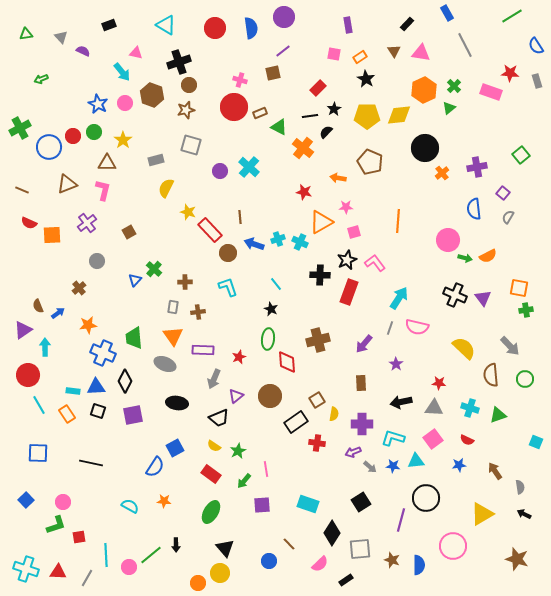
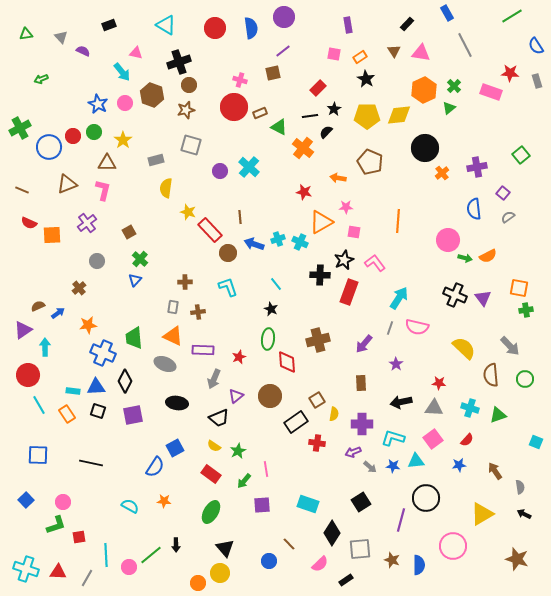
yellow semicircle at (166, 188): rotated 18 degrees counterclockwise
gray semicircle at (508, 217): rotated 24 degrees clockwise
pink square at (354, 232): rotated 24 degrees clockwise
black star at (347, 260): moved 3 px left
green cross at (154, 269): moved 14 px left, 10 px up
brown semicircle at (38, 306): rotated 88 degrees clockwise
orange triangle at (173, 336): rotated 30 degrees counterclockwise
red semicircle at (467, 440): rotated 72 degrees counterclockwise
blue square at (38, 453): moved 2 px down
